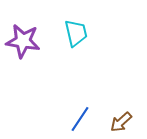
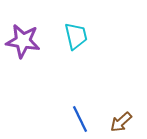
cyan trapezoid: moved 3 px down
blue line: rotated 60 degrees counterclockwise
